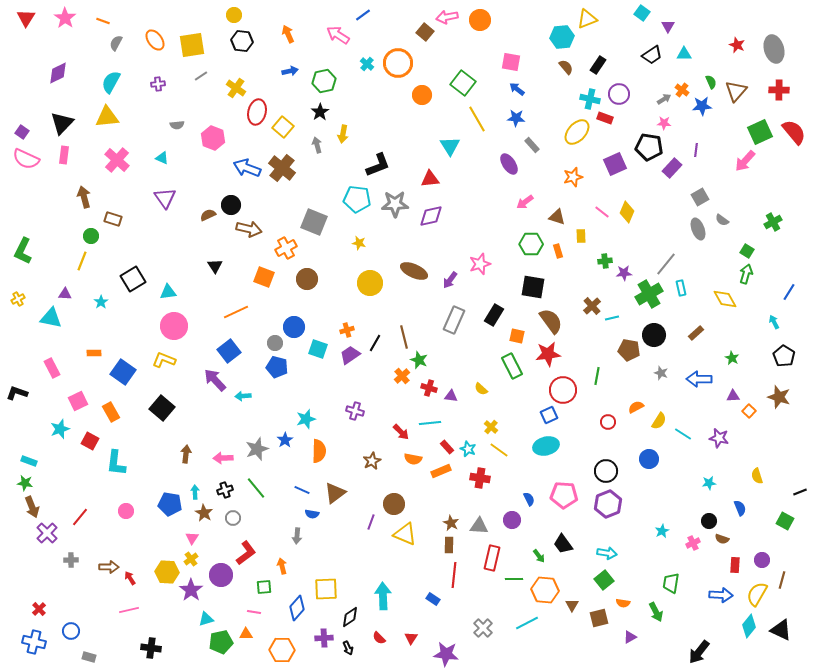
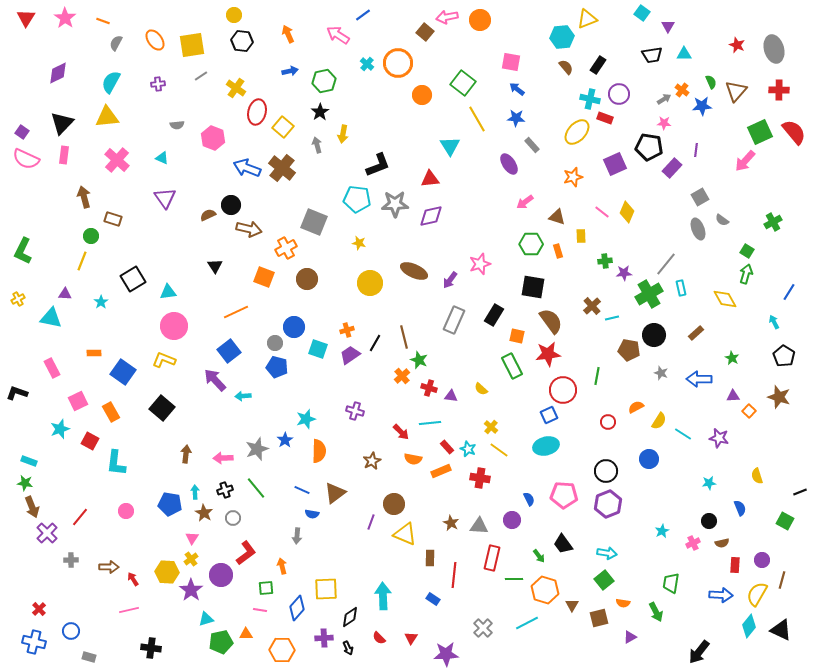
black trapezoid at (652, 55): rotated 25 degrees clockwise
brown semicircle at (722, 539): moved 4 px down; rotated 32 degrees counterclockwise
brown rectangle at (449, 545): moved 19 px left, 13 px down
red arrow at (130, 578): moved 3 px right, 1 px down
green square at (264, 587): moved 2 px right, 1 px down
orange hexagon at (545, 590): rotated 12 degrees clockwise
pink line at (254, 612): moved 6 px right, 2 px up
purple star at (446, 654): rotated 10 degrees counterclockwise
